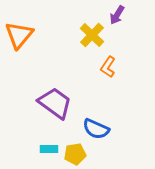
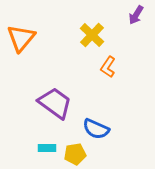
purple arrow: moved 19 px right
orange triangle: moved 2 px right, 3 px down
cyan rectangle: moved 2 px left, 1 px up
